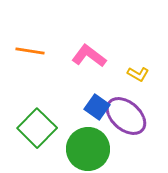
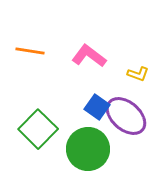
yellow L-shape: rotated 10 degrees counterclockwise
green square: moved 1 px right, 1 px down
